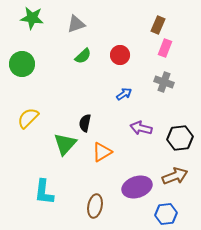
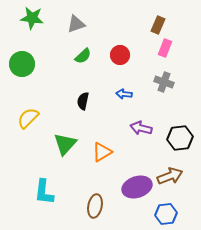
blue arrow: rotated 140 degrees counterclockwise
black semicircle: moved 2 px left, 22 px up
brown arrow: moved 5 px left
